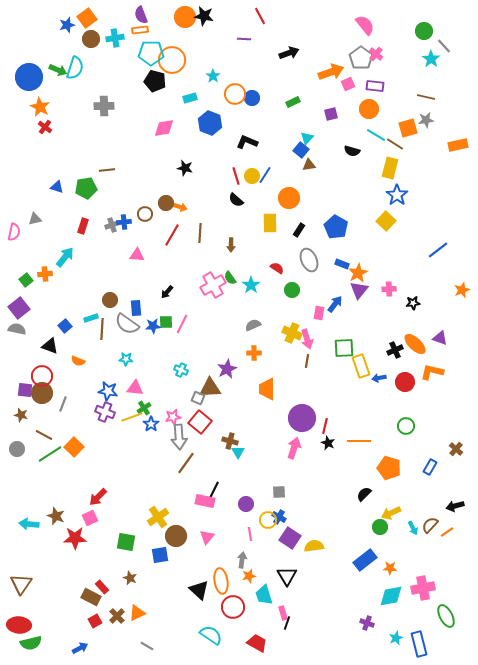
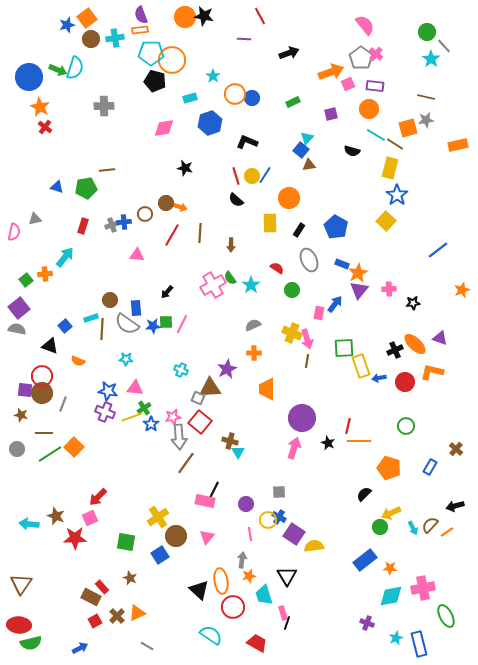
green circle at (424, 31): moved 3 px right, 1 px down
blue hexagon at (210, 123): rotated 20 degrees clockwise
red line at (325, 426): moved 23 px right
brown line at (44, 435): moved 2 px up; rotated 30 degrees counterclockwise
purple square at (290, 538): moved 4 px right, 4 px up
blue square at (160, 555): rotated 24 degrees counterclockwise
